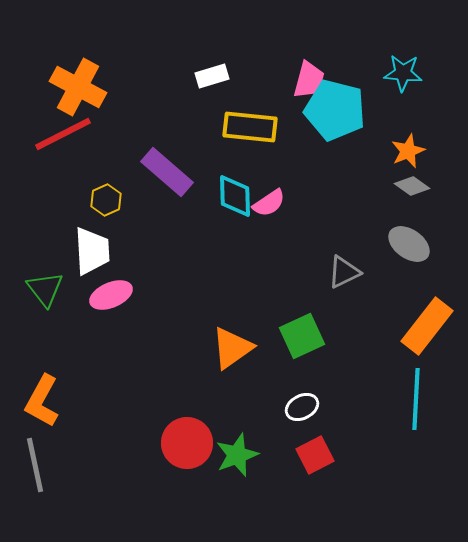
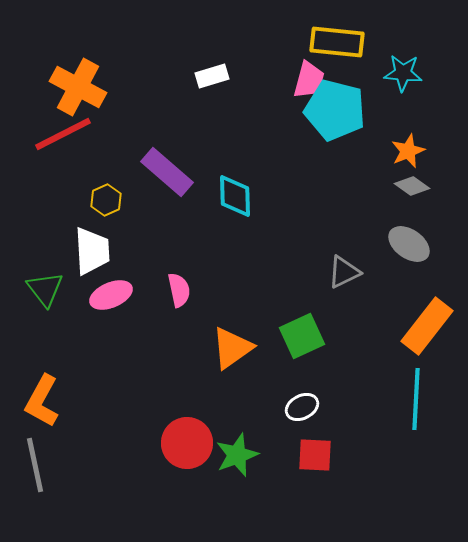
yellow rectangle: moved 87 px right, 85 px up
pink semicircle: moved 90 px left, 87 px down; rotated 68 degrees counterclockwise
red square: rotated 30 degrees clockwise
